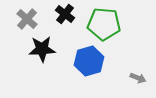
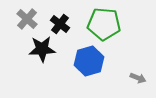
black cross: moved 5 px left, 10 px down
